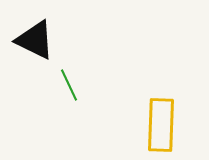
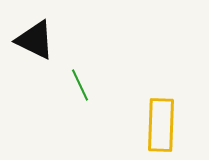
green line: moved 11 px right
